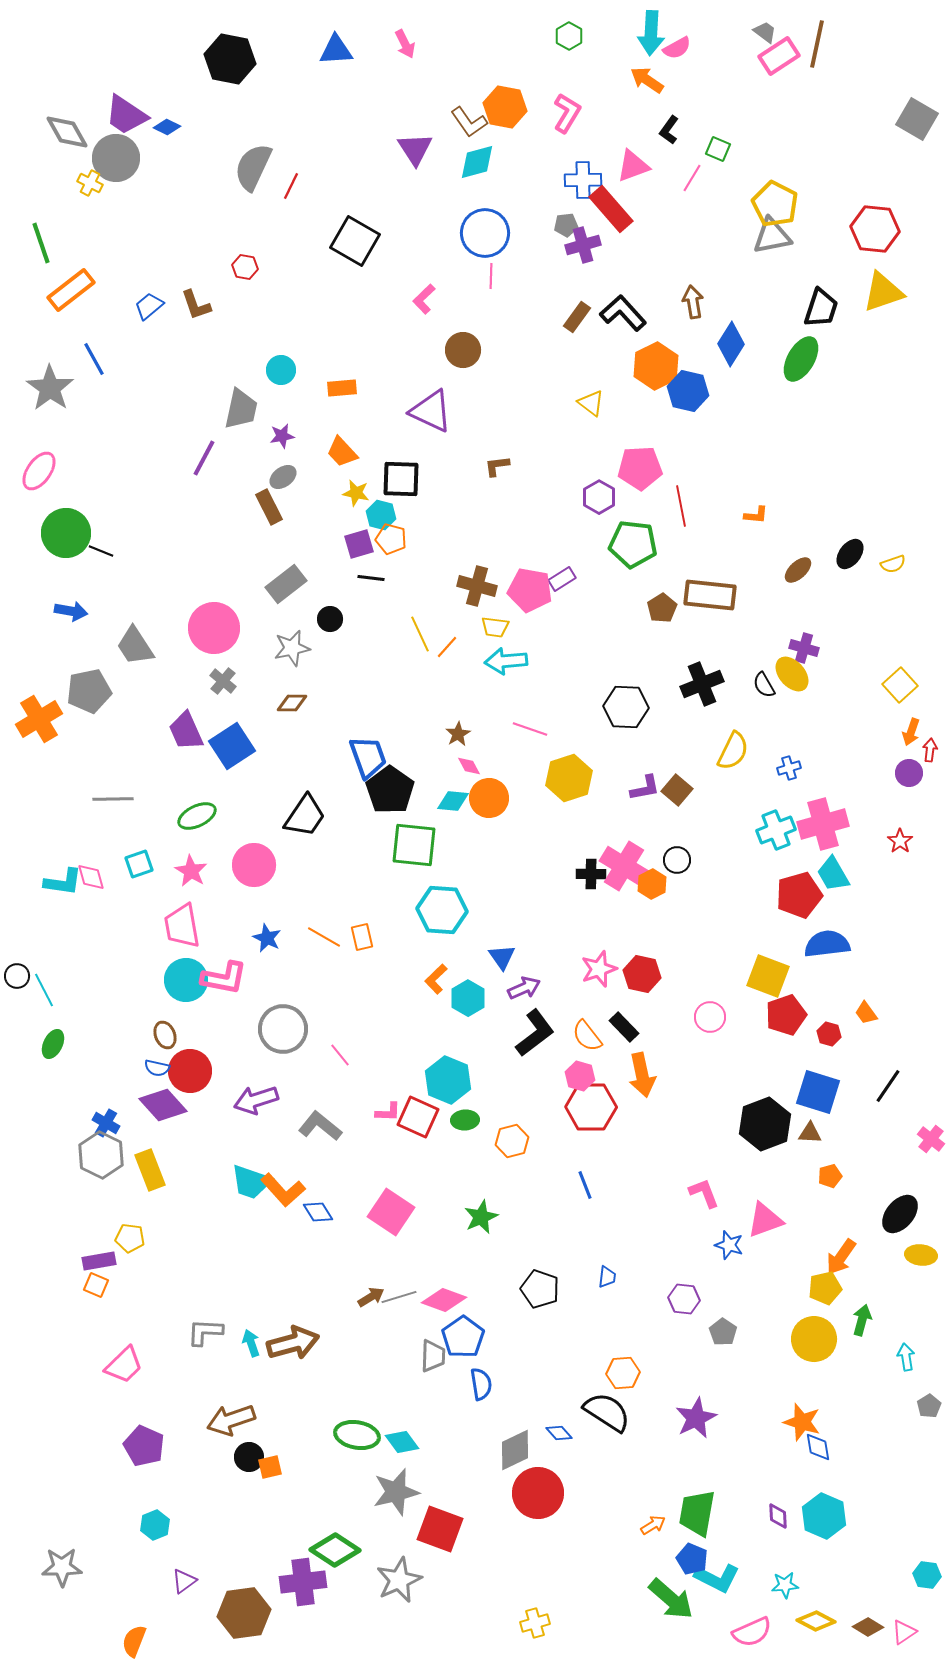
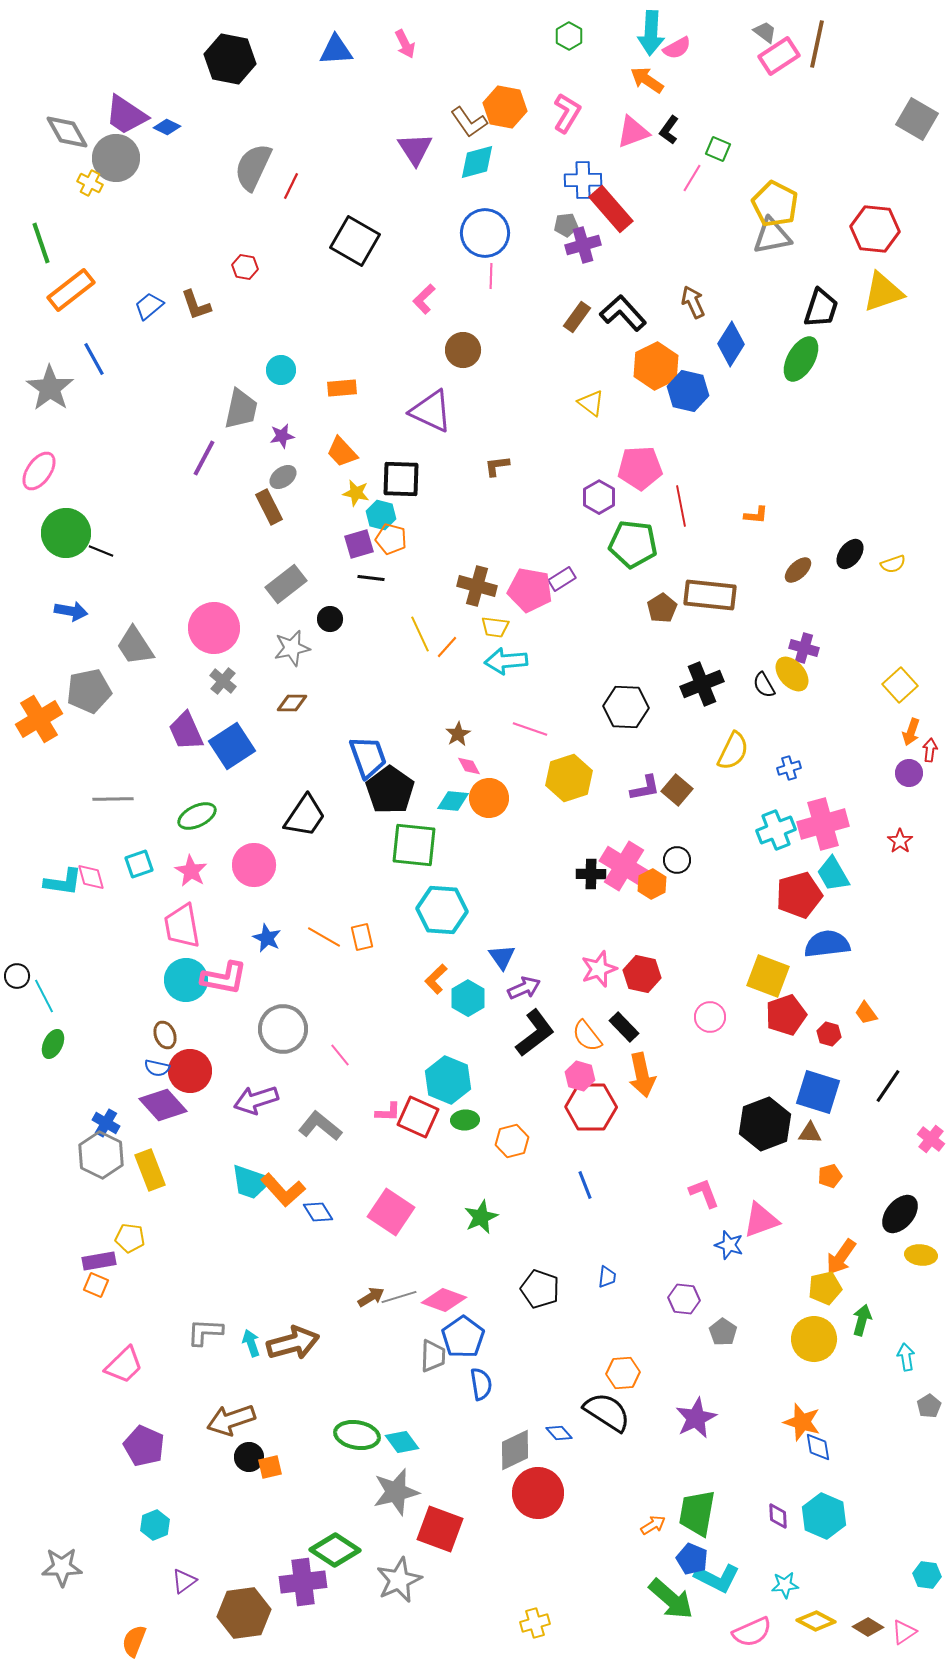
pink triangle at (633, 166): moved 34 px up
brown arrow at (693, 302): rotated 16 degrees counterclockwise
cyan line at (44, 990): moved 6 px down
pink triangle at (765, 1220): moved 4 px left
